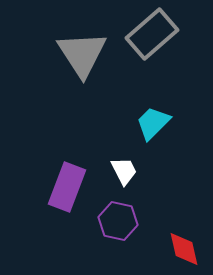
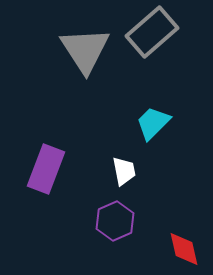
gray rectangle: moved 2 px up
gray triangle: moved 3 px right, 4 px up
white trapezoid: rotated 16 degrees clockwise
purple rectangle: moved 21 px left, 18 px up
purple hexagon: moved 3 px left; rotated 24 degrees clockwise
